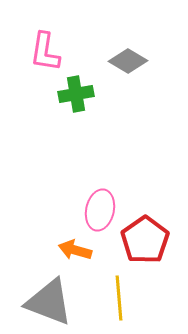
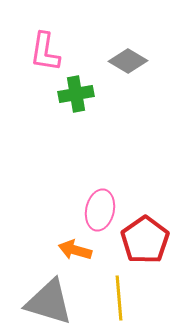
gray triangle: rotated 4 degrees counterclockwise
